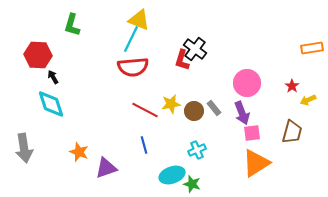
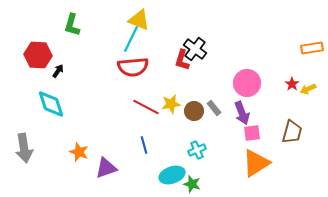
black arrow: moved 5 px right, 6 px up; rotated 64 degrees clockwise
red star: moved 2 px up
yellow arrow: moved 11 px up
red line: moved 1 px right, 3 px up
